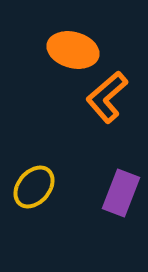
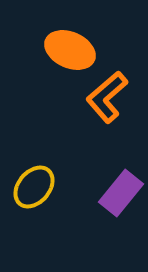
orange ellipse: moved 3 px left; rotated 9 degrees clockwise
purple rectangle: rotated 18 degrees clockwise
